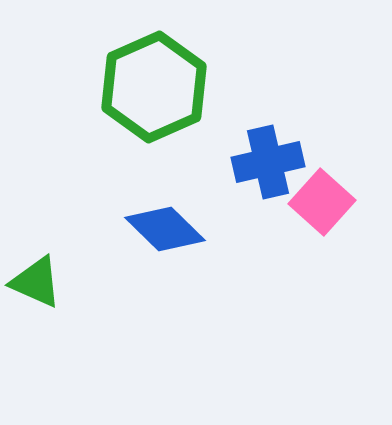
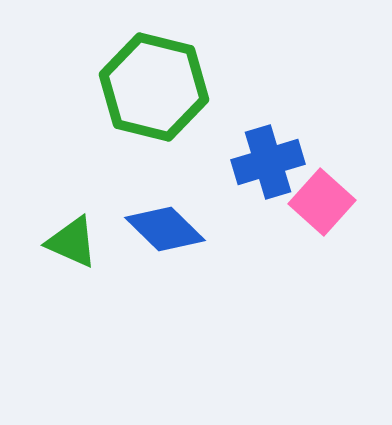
green hexagon: rotated 22 degrees counterclockwise
blue cross: rotated 4 degrees counterclockwise
green triangle: moved 36 px right, 40 px up
